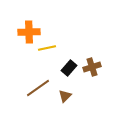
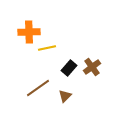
brown cross: rotated 18 degrees counterclockwise
